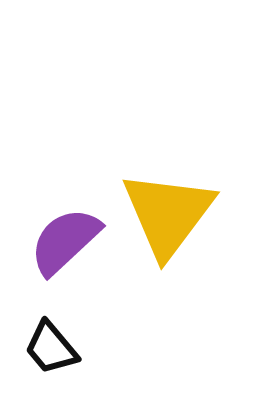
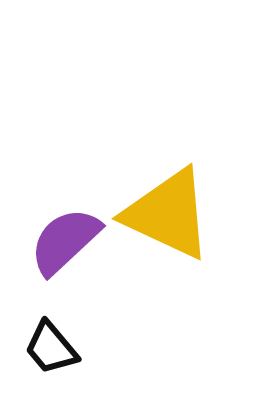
yellow triangle: rotated 42 degrees counterclockwise
